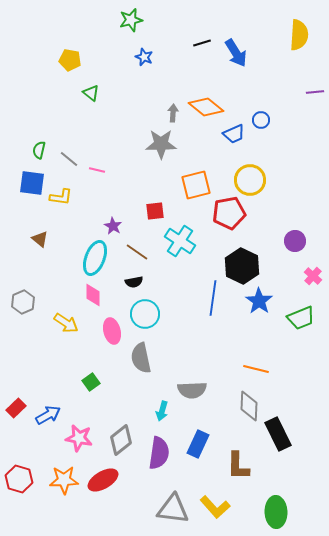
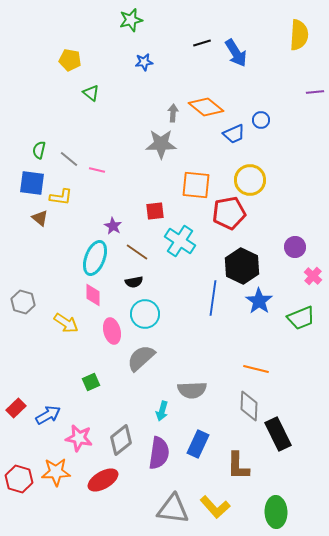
blue star at (144, 57): moved 5 px down; rotated 30 degrees counterclockwise
orange square at (196, 185): rotated 20 degrees clockwise
brown triangle at (40, 239): moved 21 px up
purple circle at (295, 241): moved 6 px down
gray hexagon at (23, 302): rotated 20 degrees counterclockwise
gray semicircle at (141, 358): rotated 60 degrees clockwise
green square at (91, 382): rotated 12 degrees clockwise
orange star at (64, 480): moved 8 px left, 8 px up
